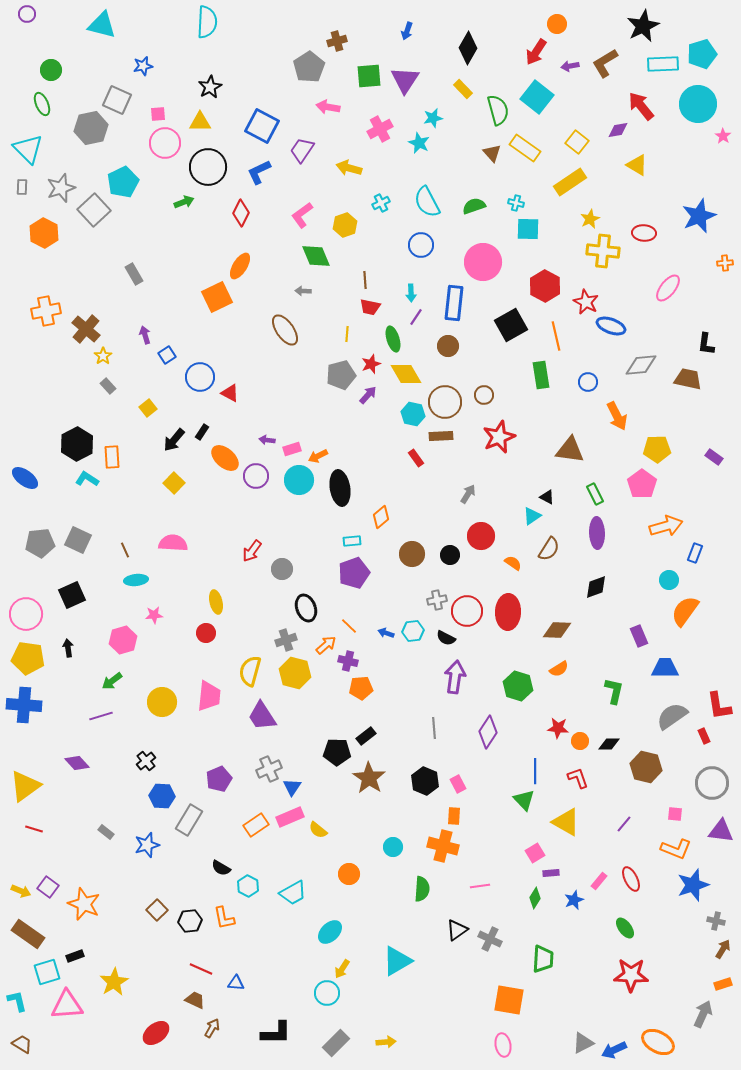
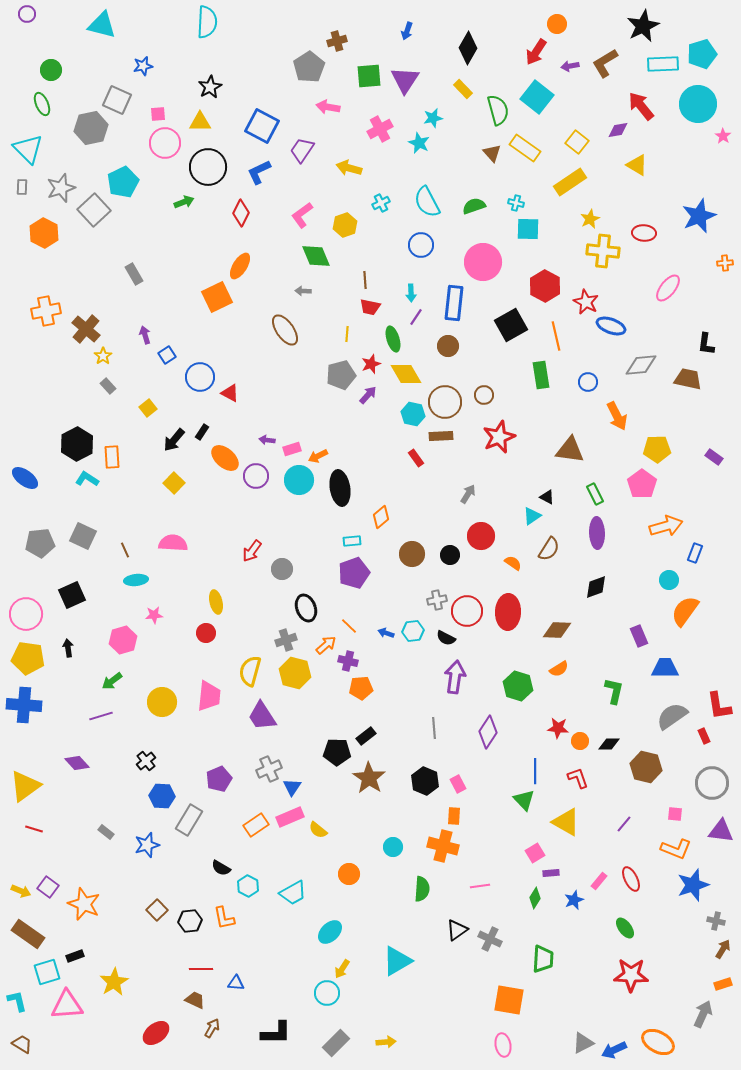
gray square at (78, 540): moved 5 px right, 4 px up
red line at (201, 969): rotated 25 degrees counterclockwise
